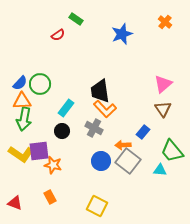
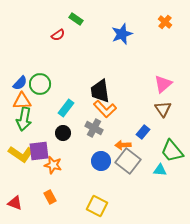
black circle: moved 1 px right, 2 px down
